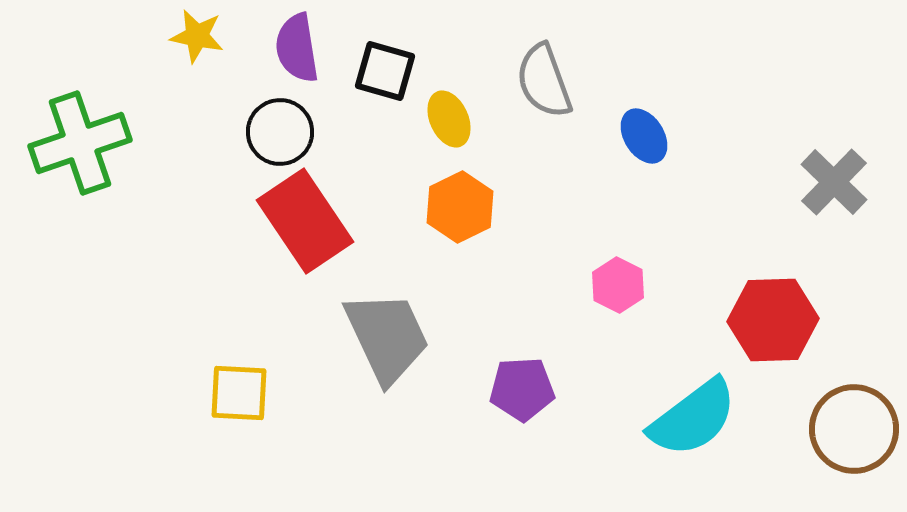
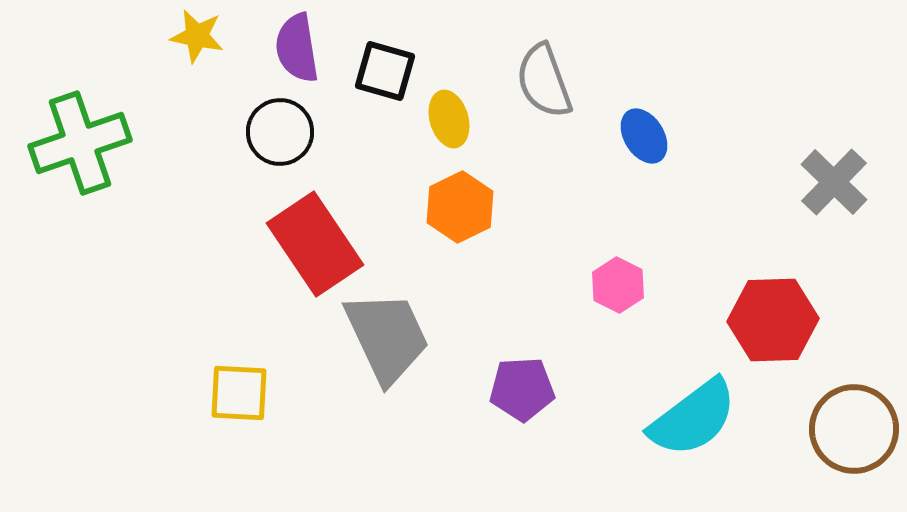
yellow ellipse: rotated 8 degrees clockwise
red rectangle: moved 10 px right, 23 px down
